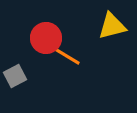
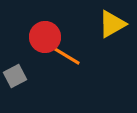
yellow triangle: moved 2 px up; rotated 16 degrees counterclockwise
red circle: moved 1 px left, 1 px up
